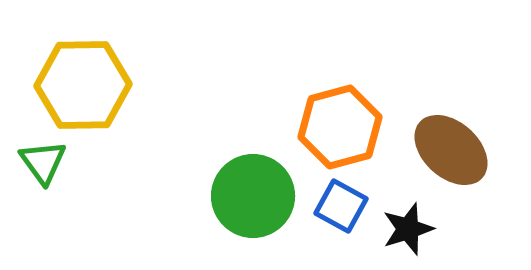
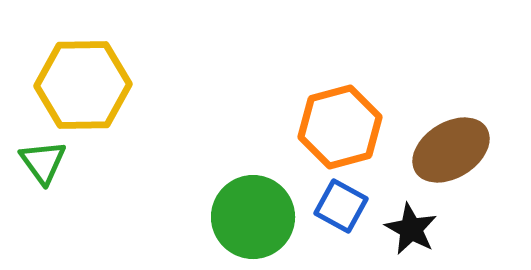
brown ellipse: rotated 74 degrees counterclockwise
green circle: moved 21 px down
black star: moved 3 px right; rotated 26 degrees counterclockwise
